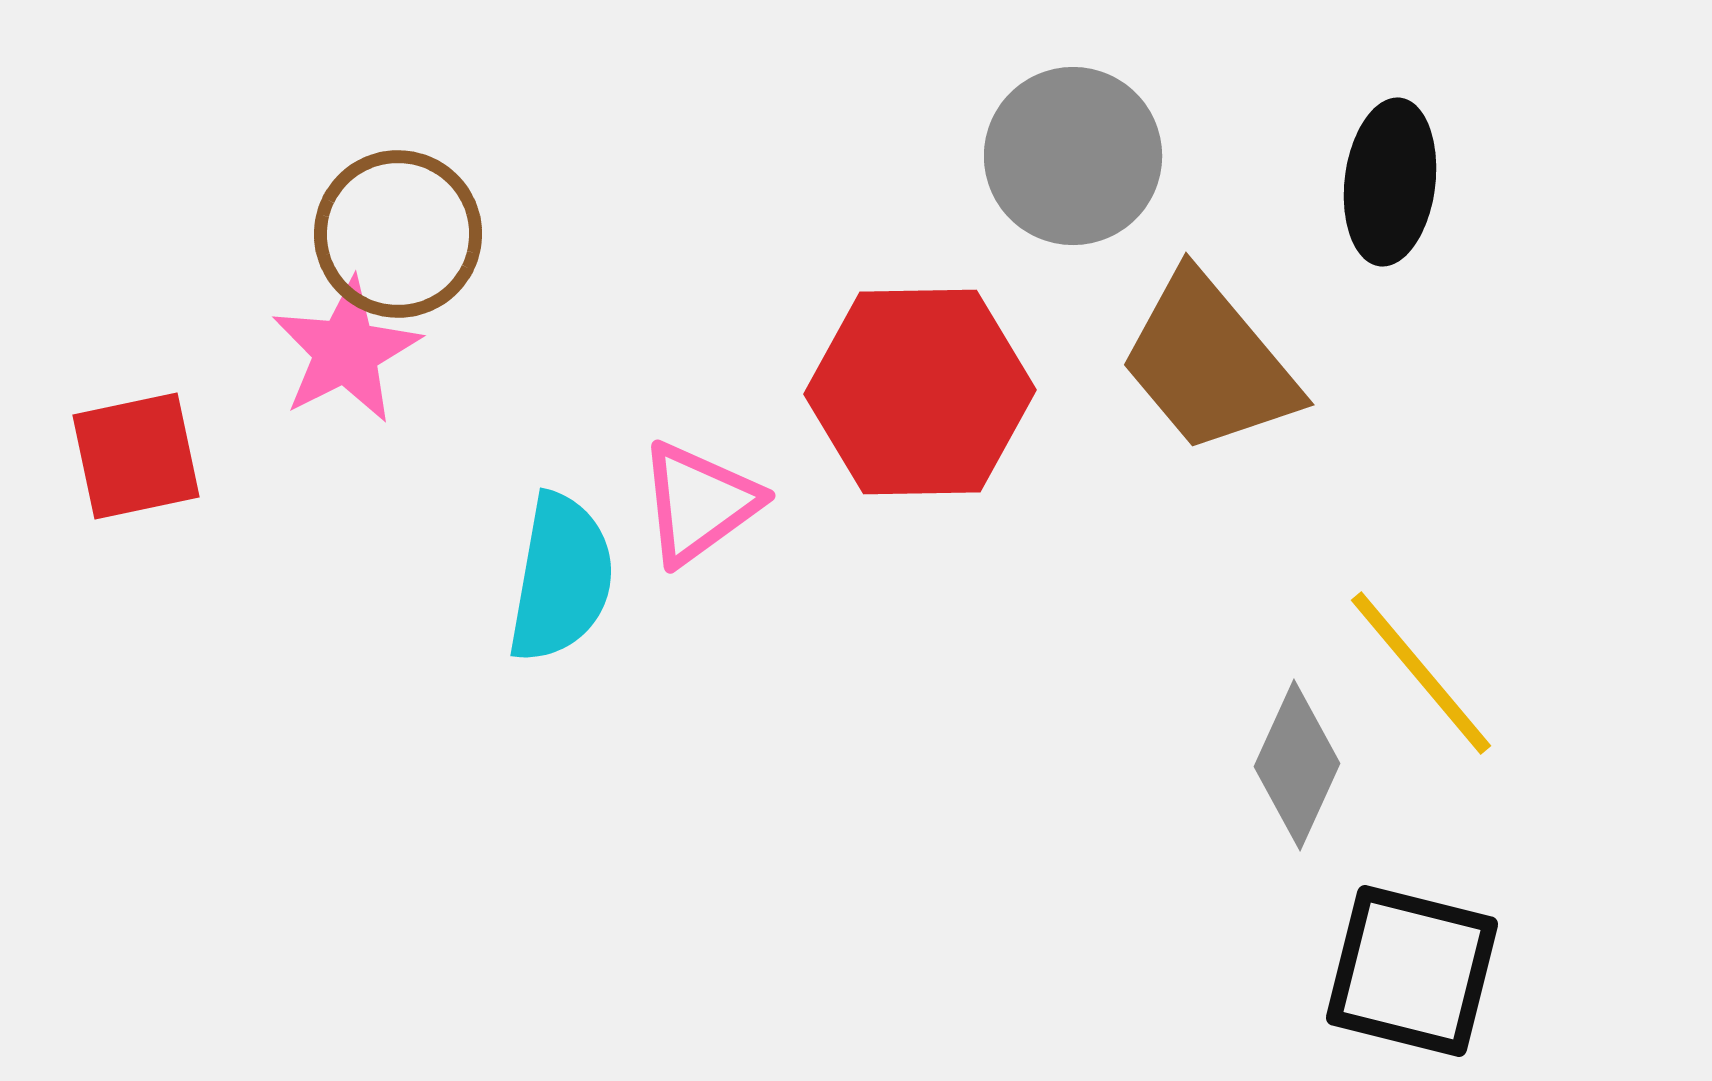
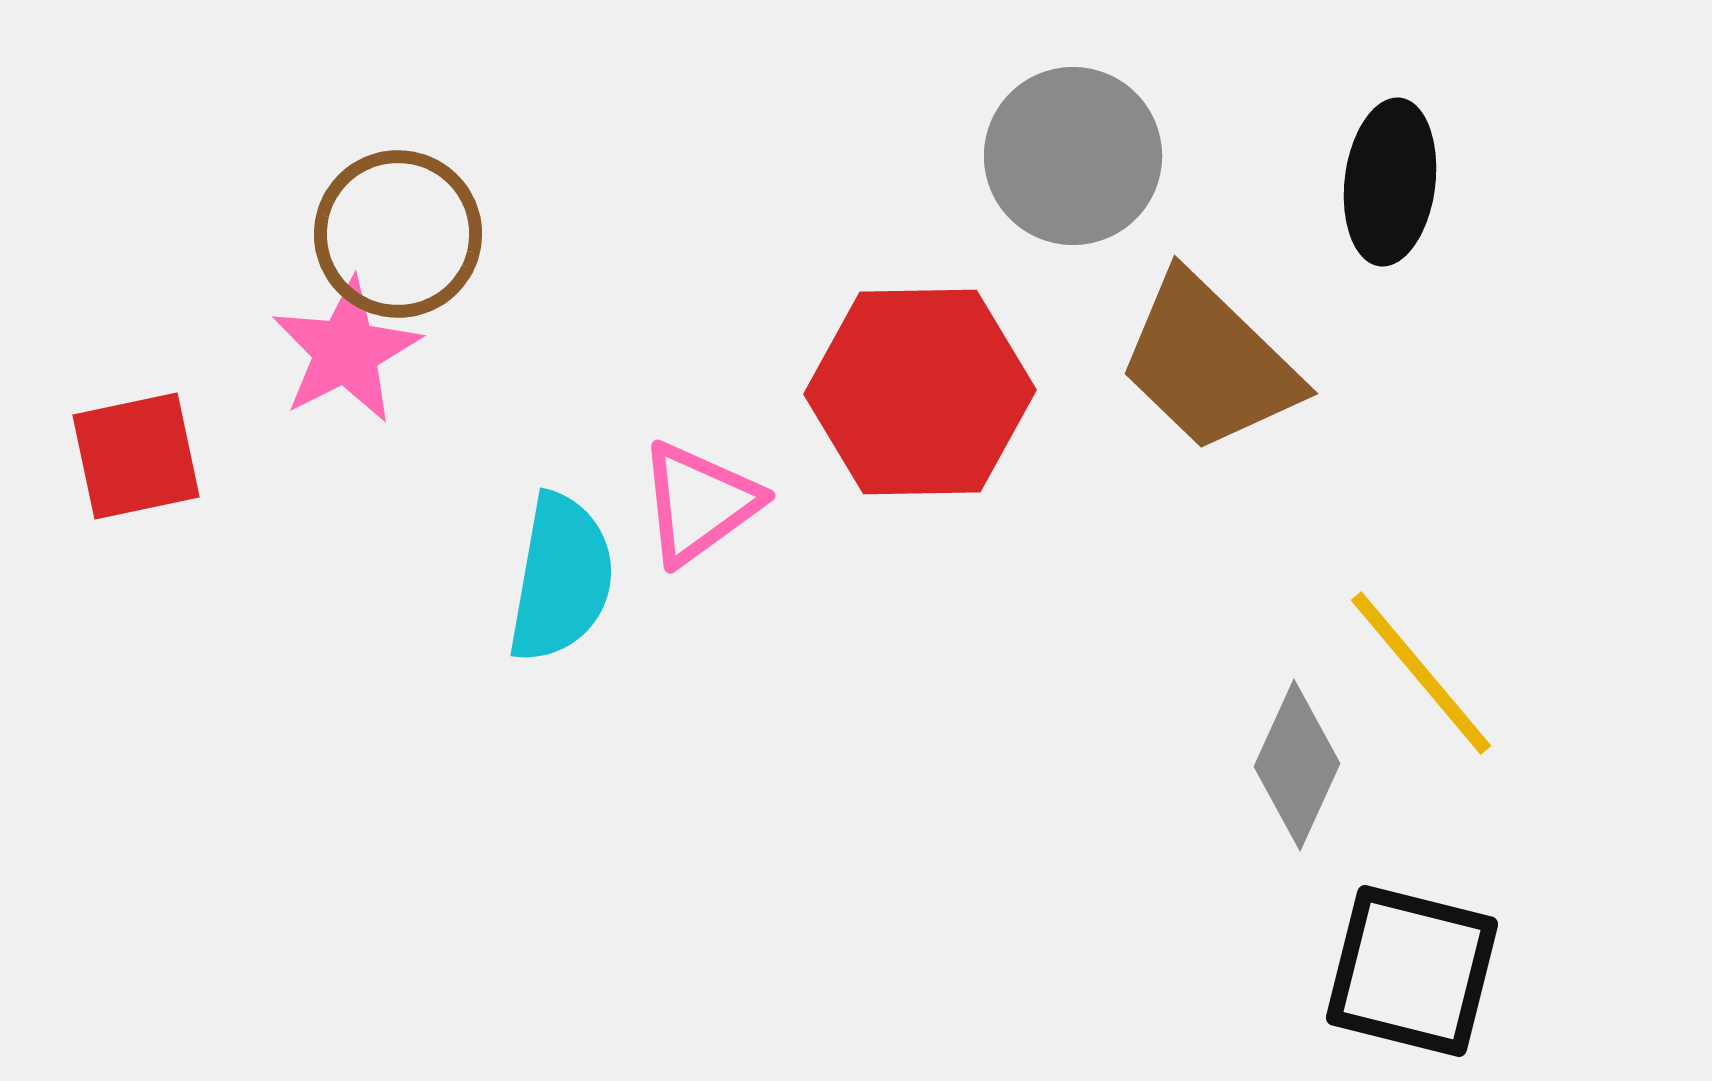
brown trapezoid: rotated 6 degrees counterclockwise
